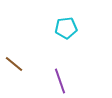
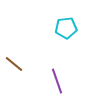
purple line: moved 3 px left
